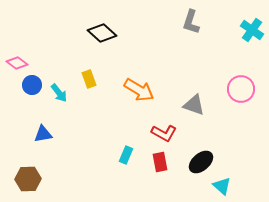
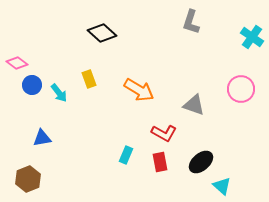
cyan cross: moved 7 px down
blue triangle: moved 1 px left, 4 px down
brown hexagon: rotated 20 degrees counterclockwise
